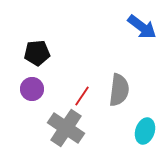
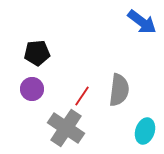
blue arrow: moved 5 px up
